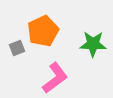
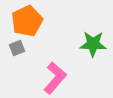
orange pentagon: moved 16 px left, 10 px up
pink L-shape: rotated 12 degrees counterclockwise
